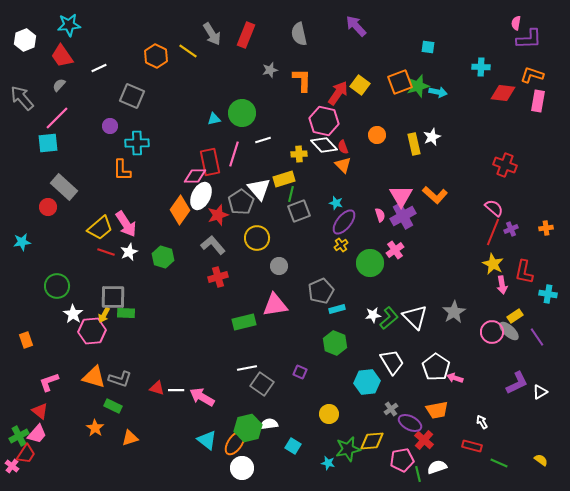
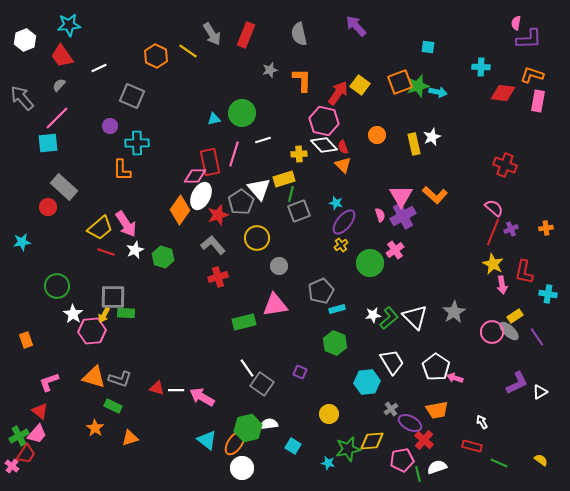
white star at (129, 252): moved 6 px right, 2 px up
white line at (247, 368): rotated 66 degrees clockwise
